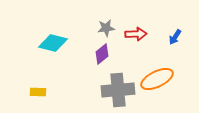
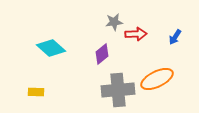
gray star: moved 8 px right, 6 px up
cyan diamond: moved 2 px left, 5 px down; rotated 28 degrees clockwise
yellow rectangle: moved 2 px left
